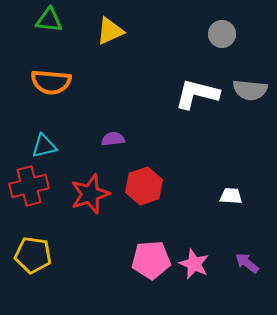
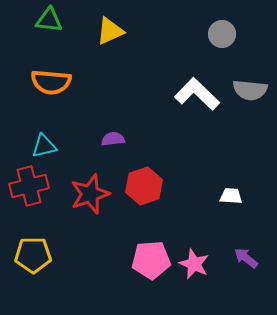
white L-shape: rotated 30 degrees clockwise
yellow pentagon: rotated 9 degrees counterclockwise
purple arrow: moved 1 px left, 5 px up
